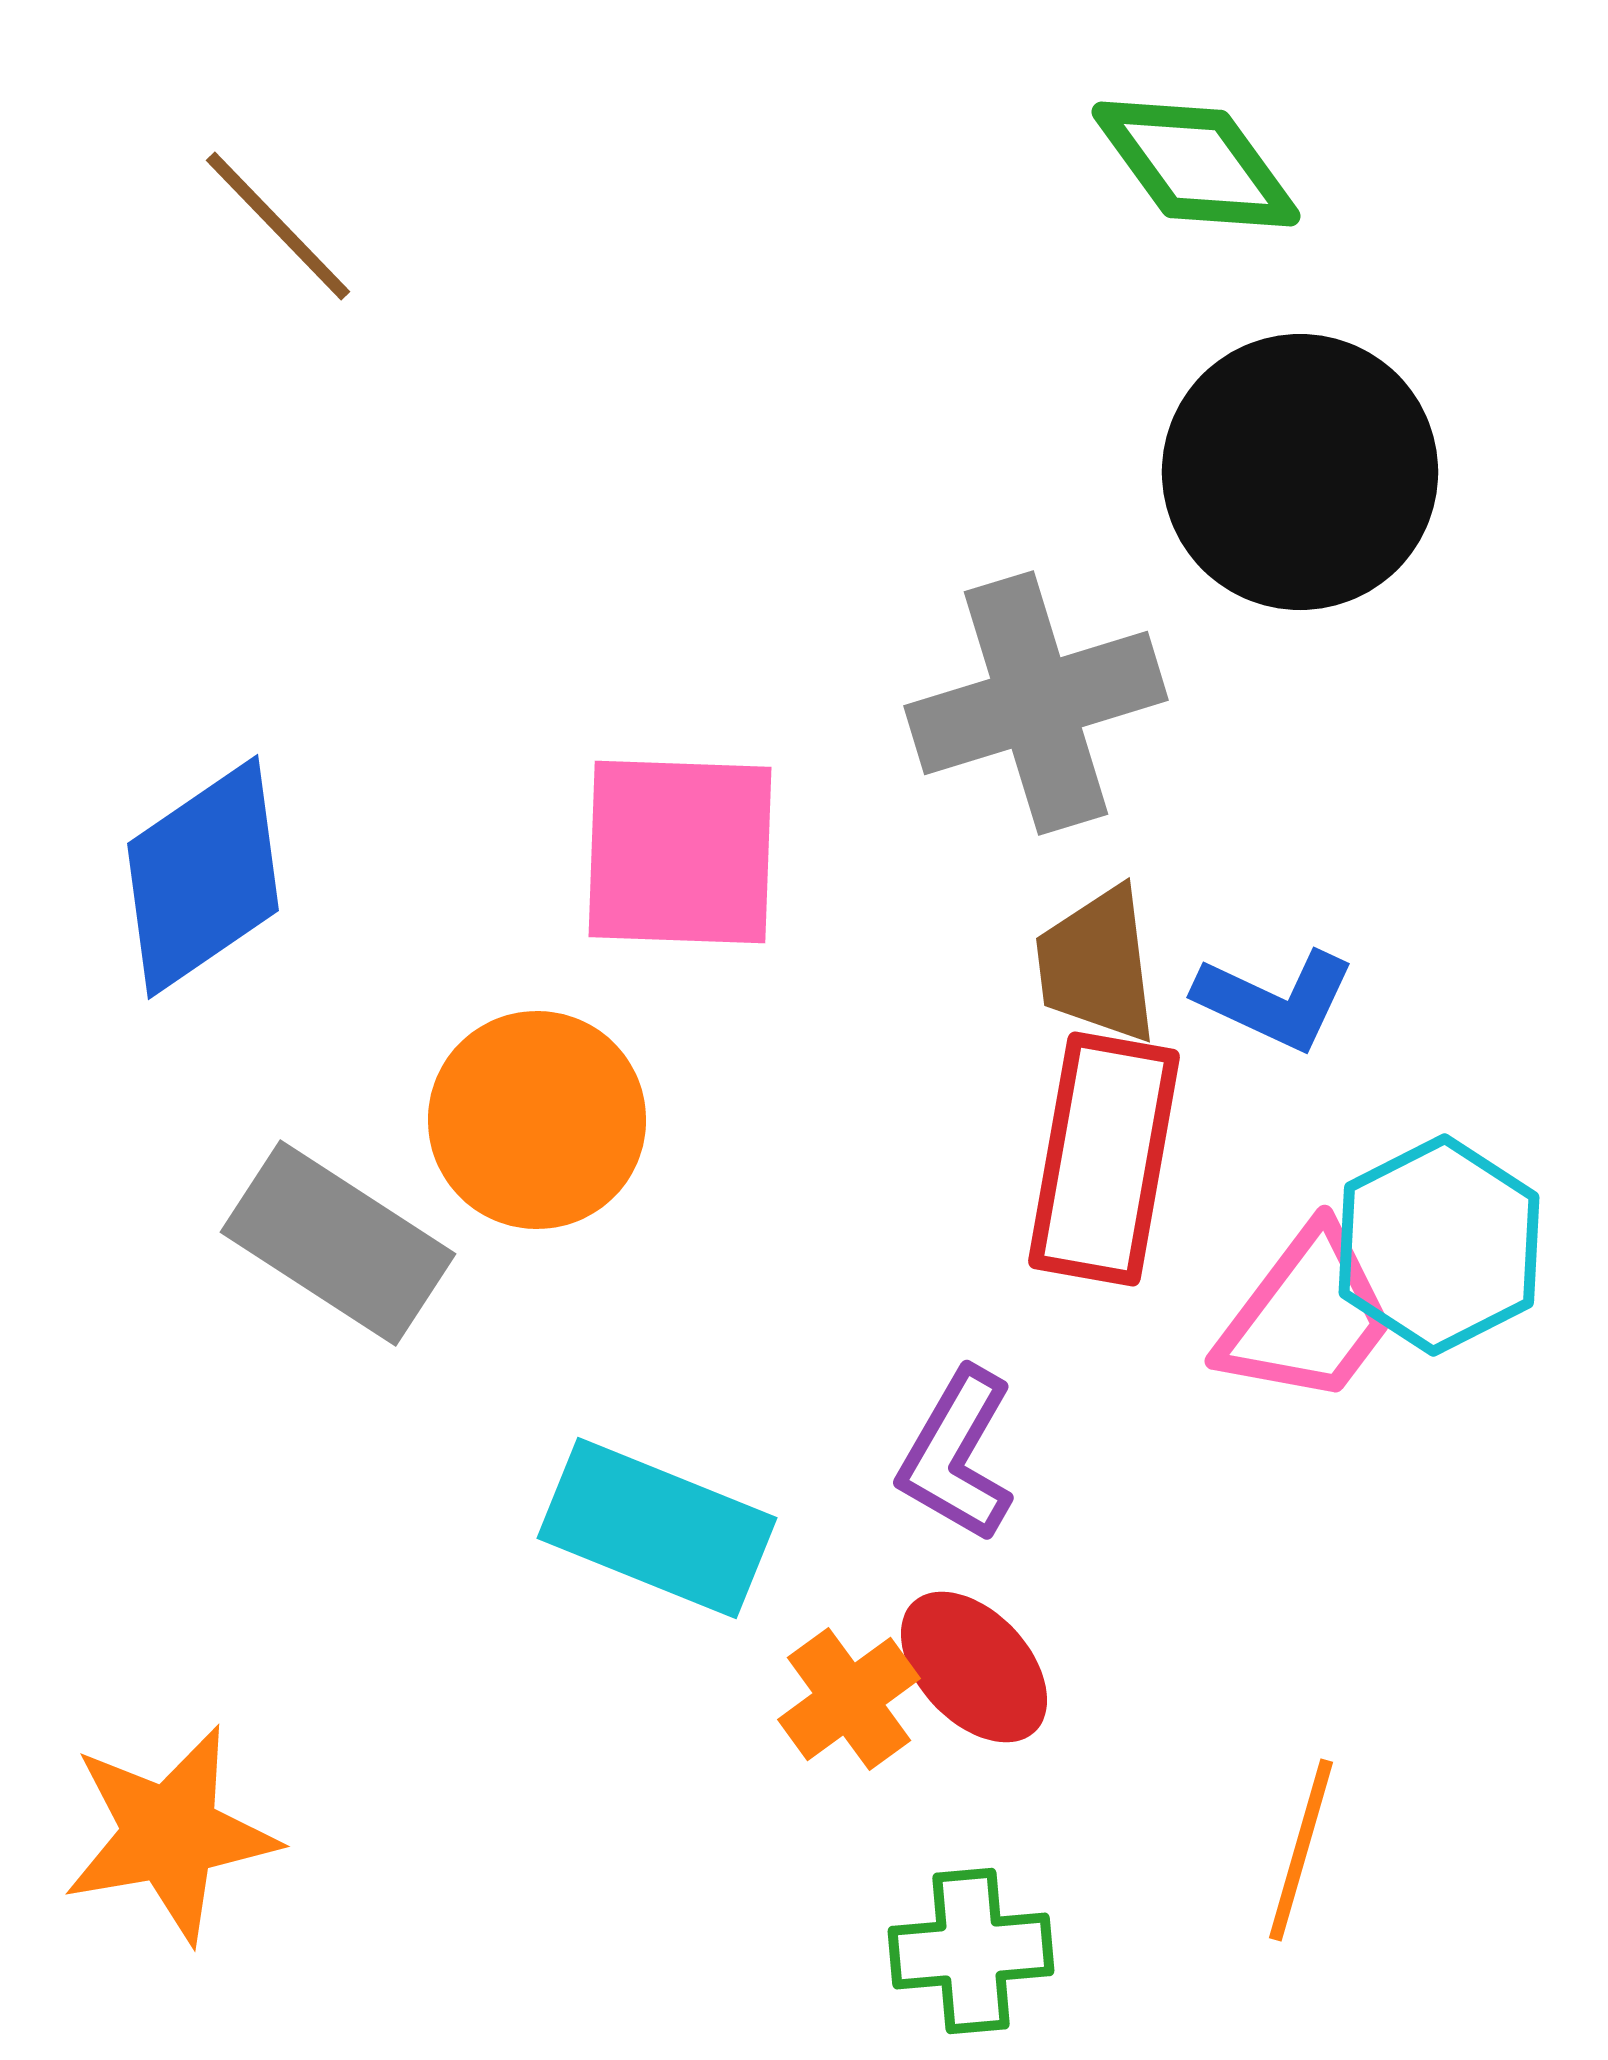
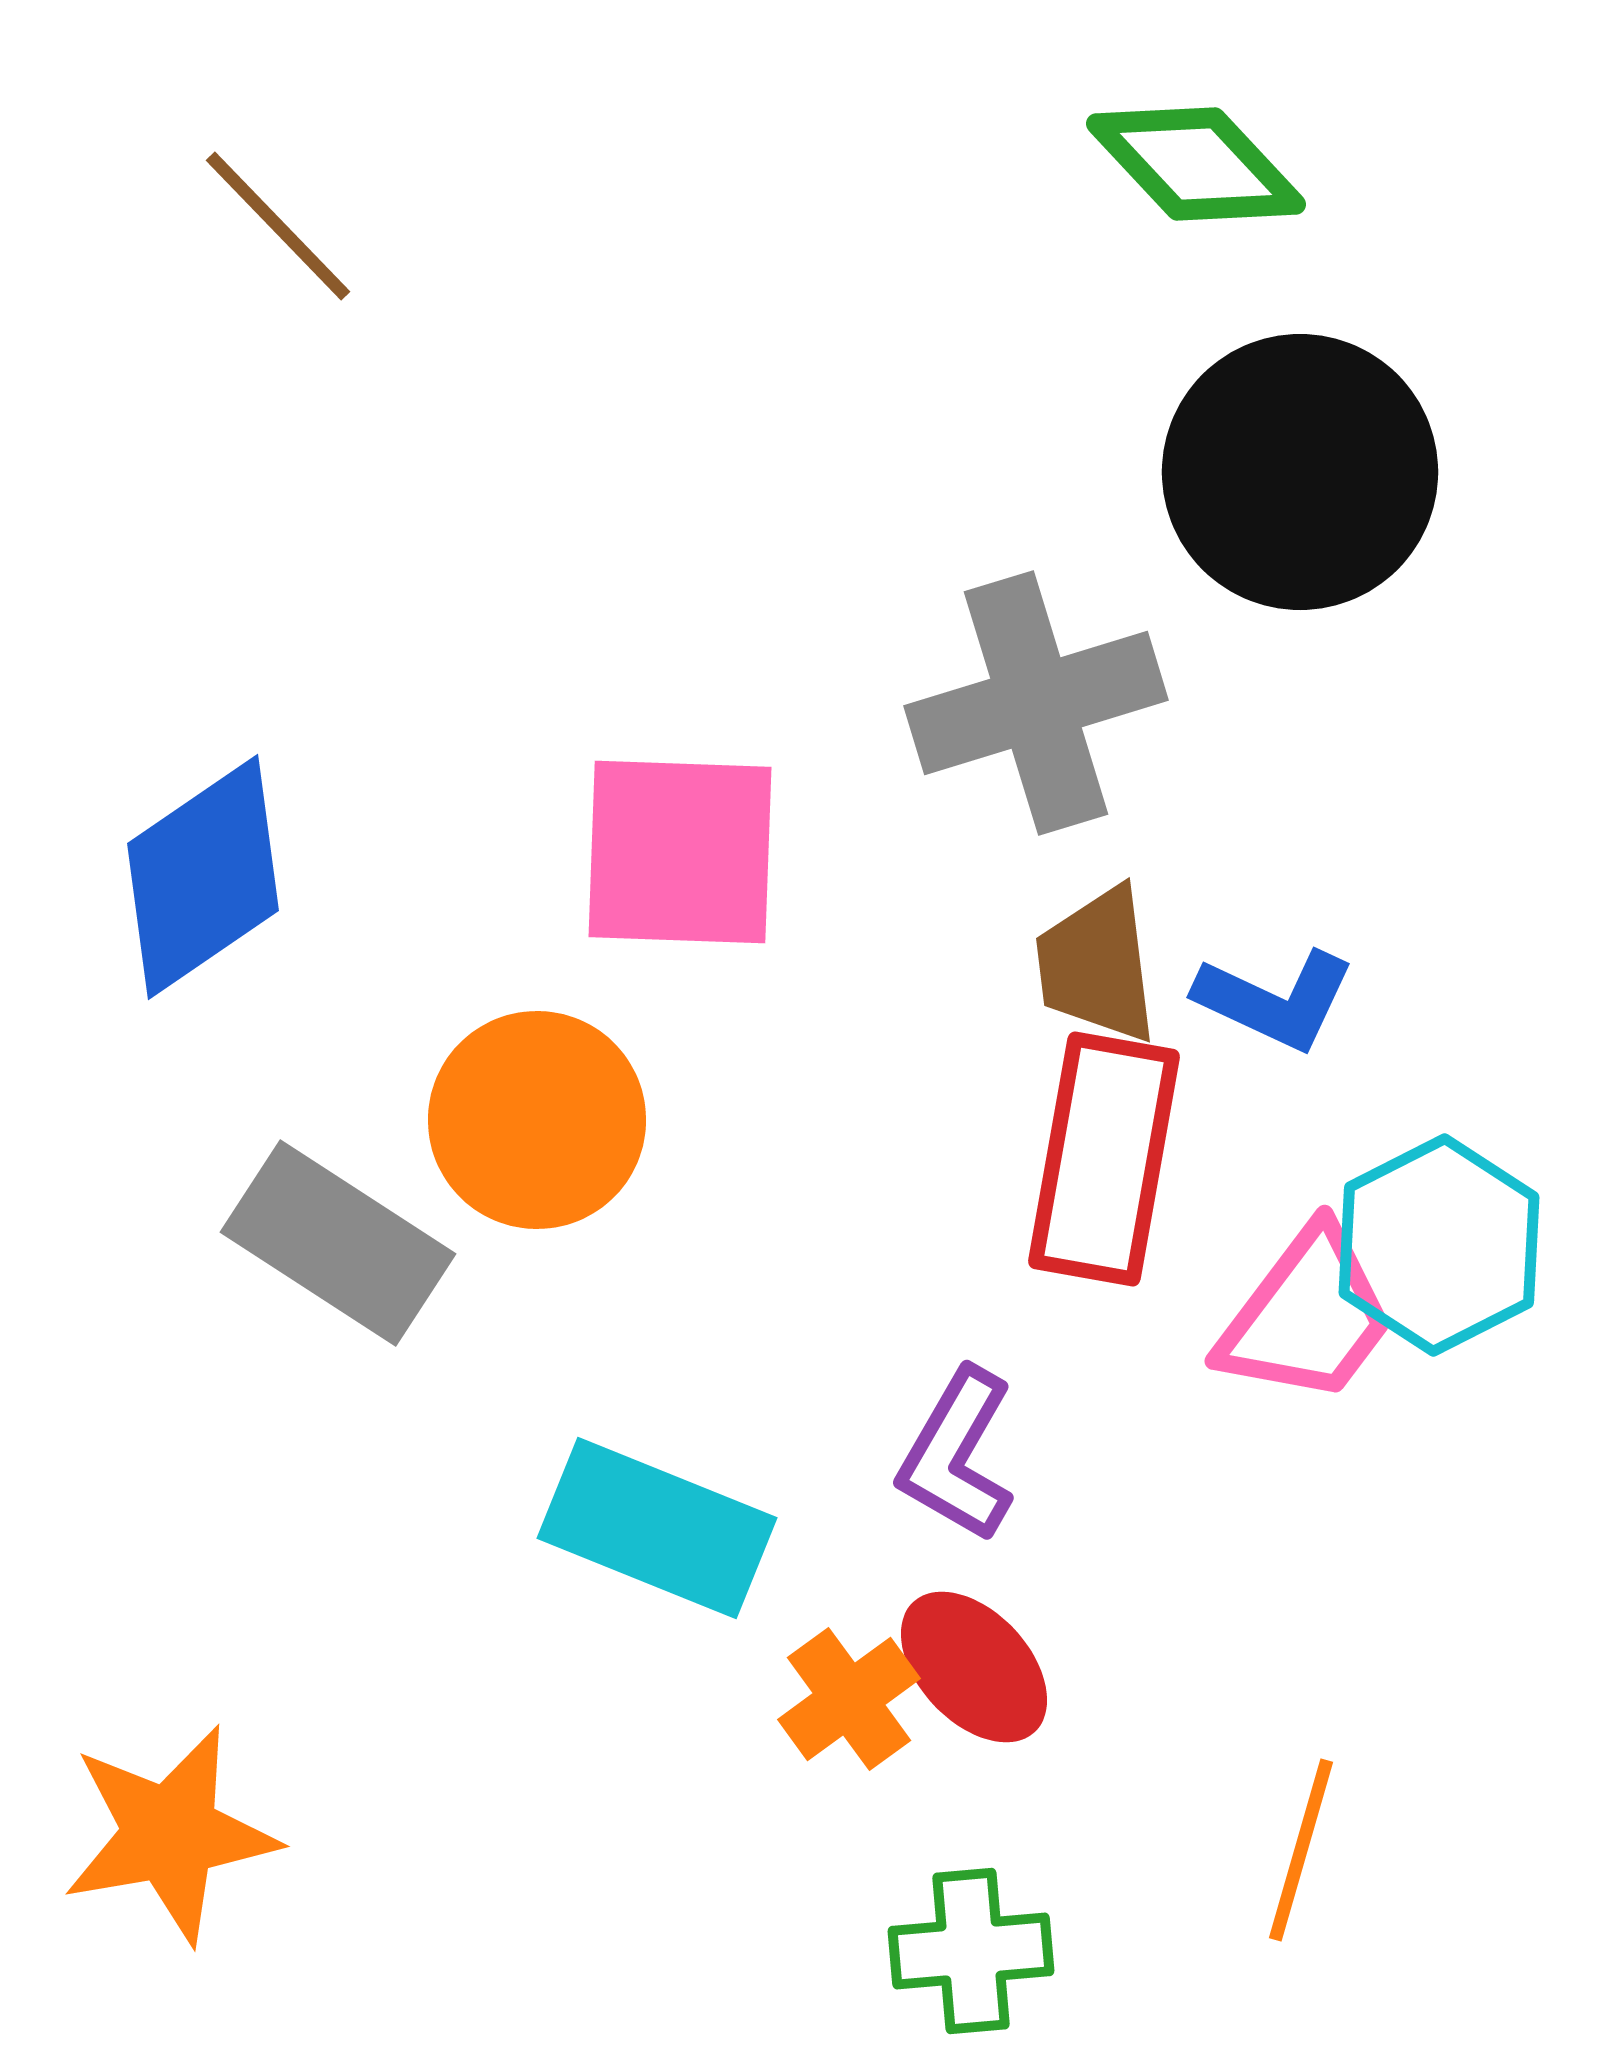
green diamond: rotated 7 degrees counterclockwise
